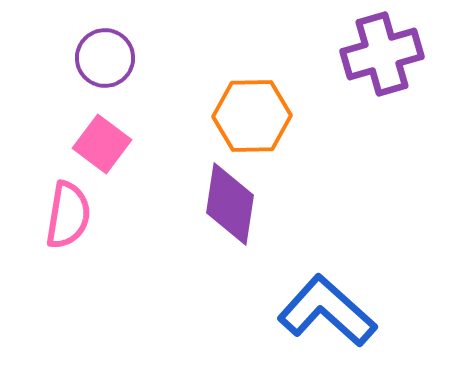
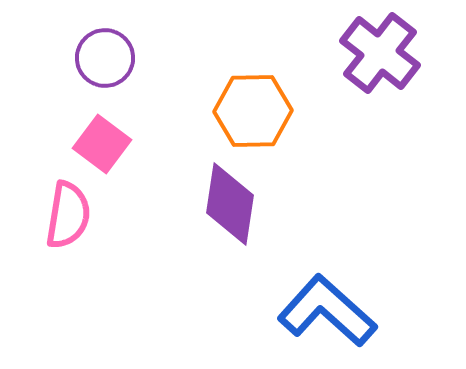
purple cross: moved 2 px left, 1 px up; rotated 36 degrees counterclockwise
orange hexagon: moved 1 px right, 5 px up
